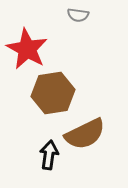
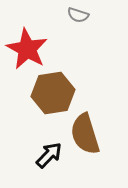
gray semicircle: rotated 10 degrees clockwise
brown semicircle: rotated 99 degrees clockwise
black arrow: rotated 36 degrees clockwise
